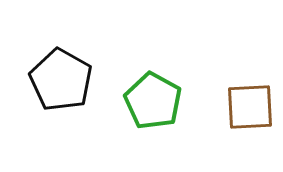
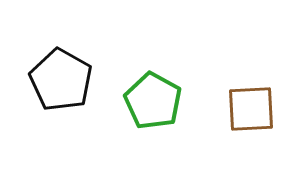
brown square: moved 1 px right, 2 px down
